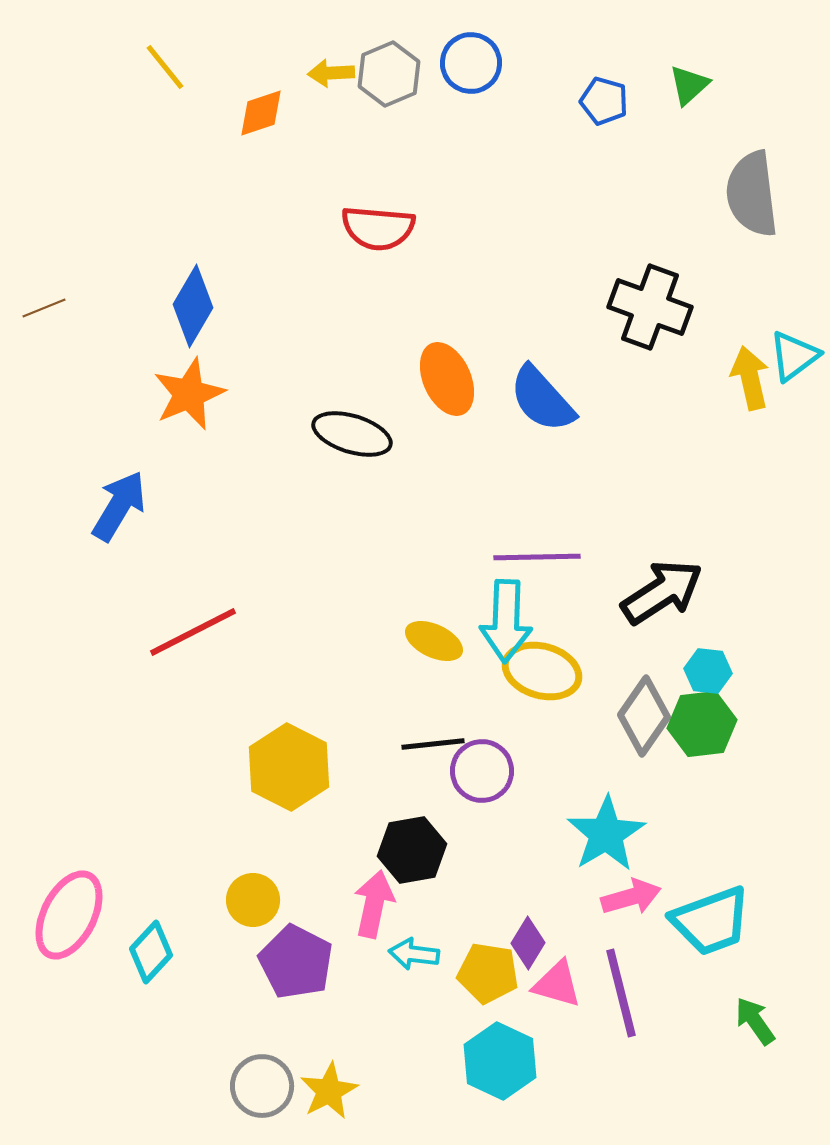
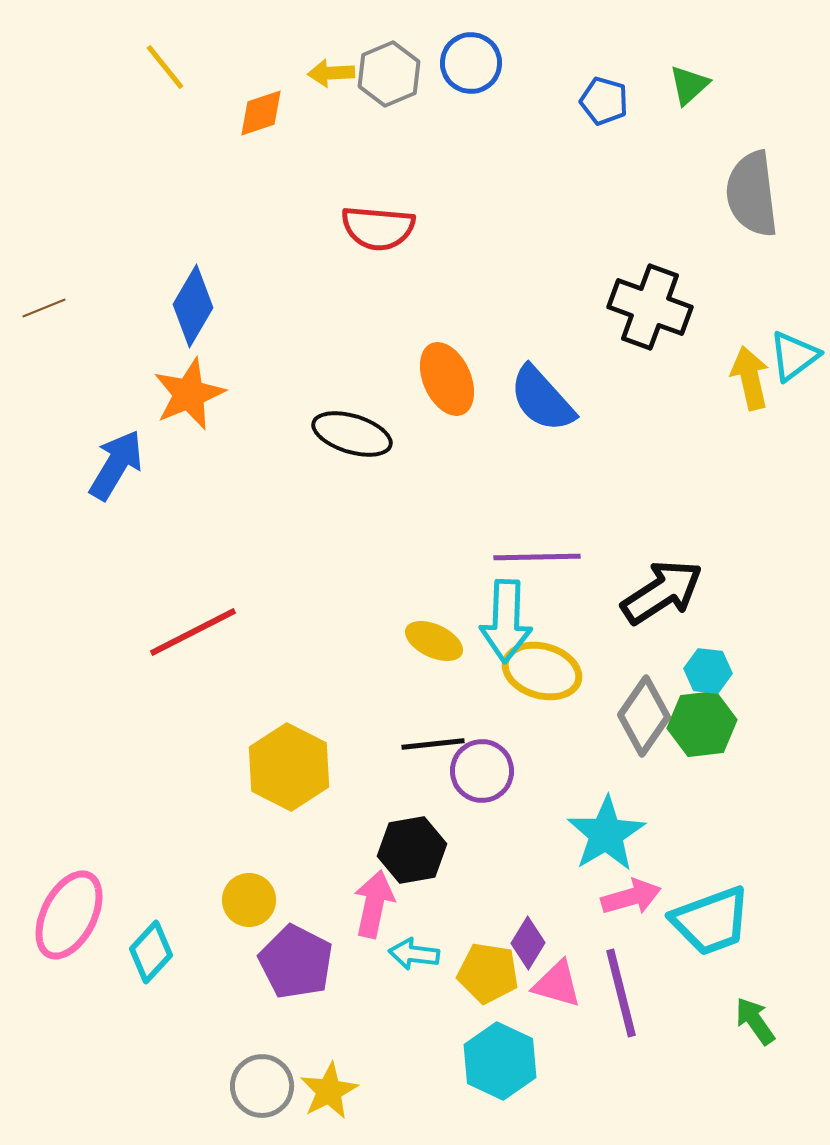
blue arrow at (119, 506): moved 3 px left, 41 px up
yellow circle at (253, 900): moved 4 px left
